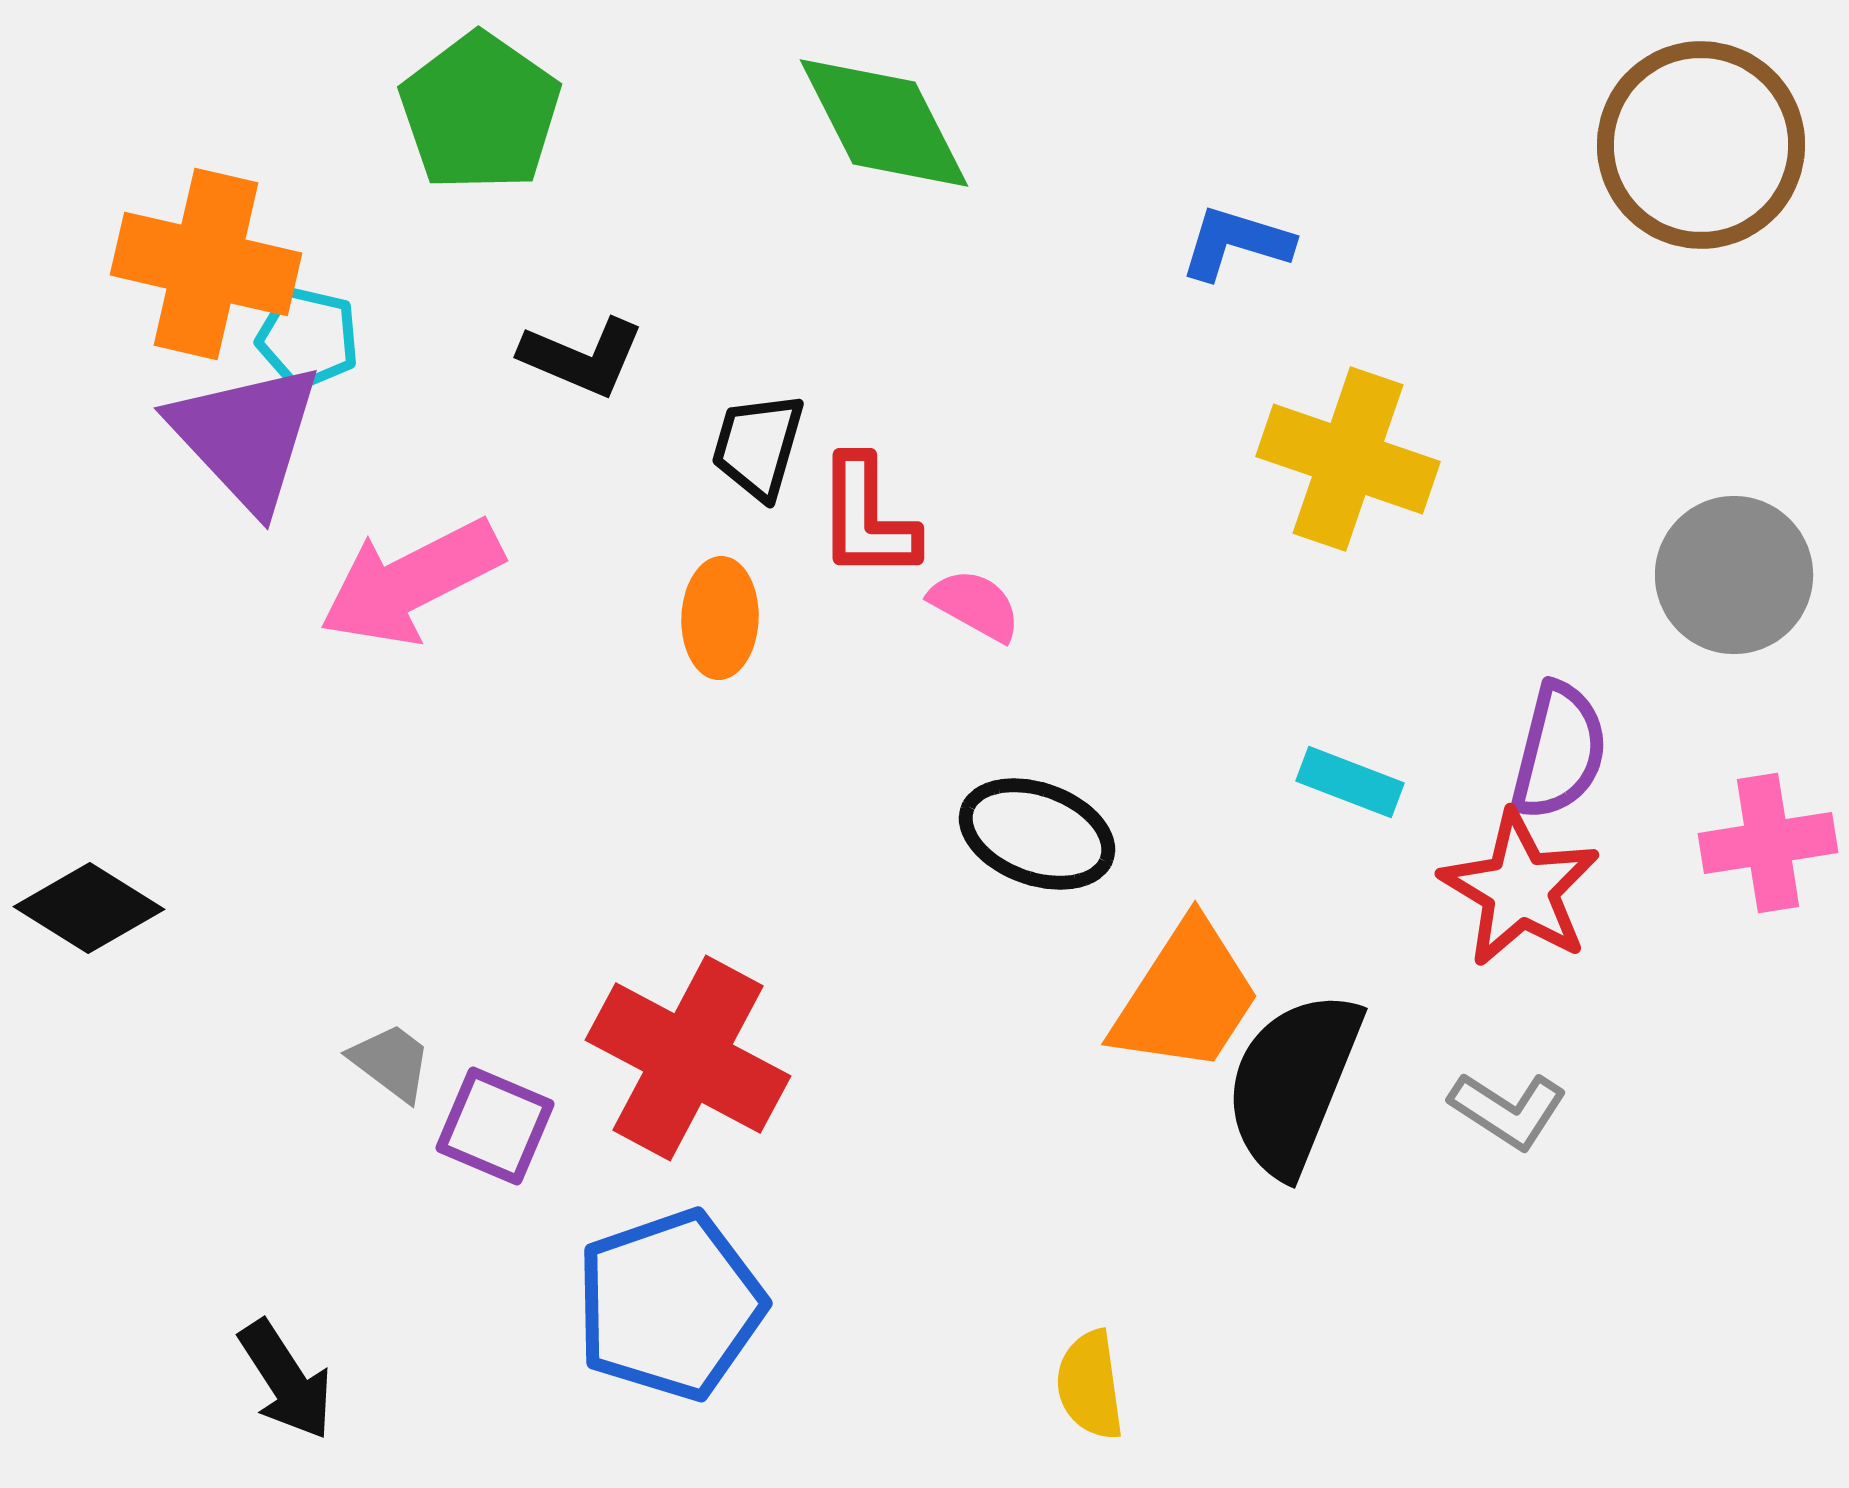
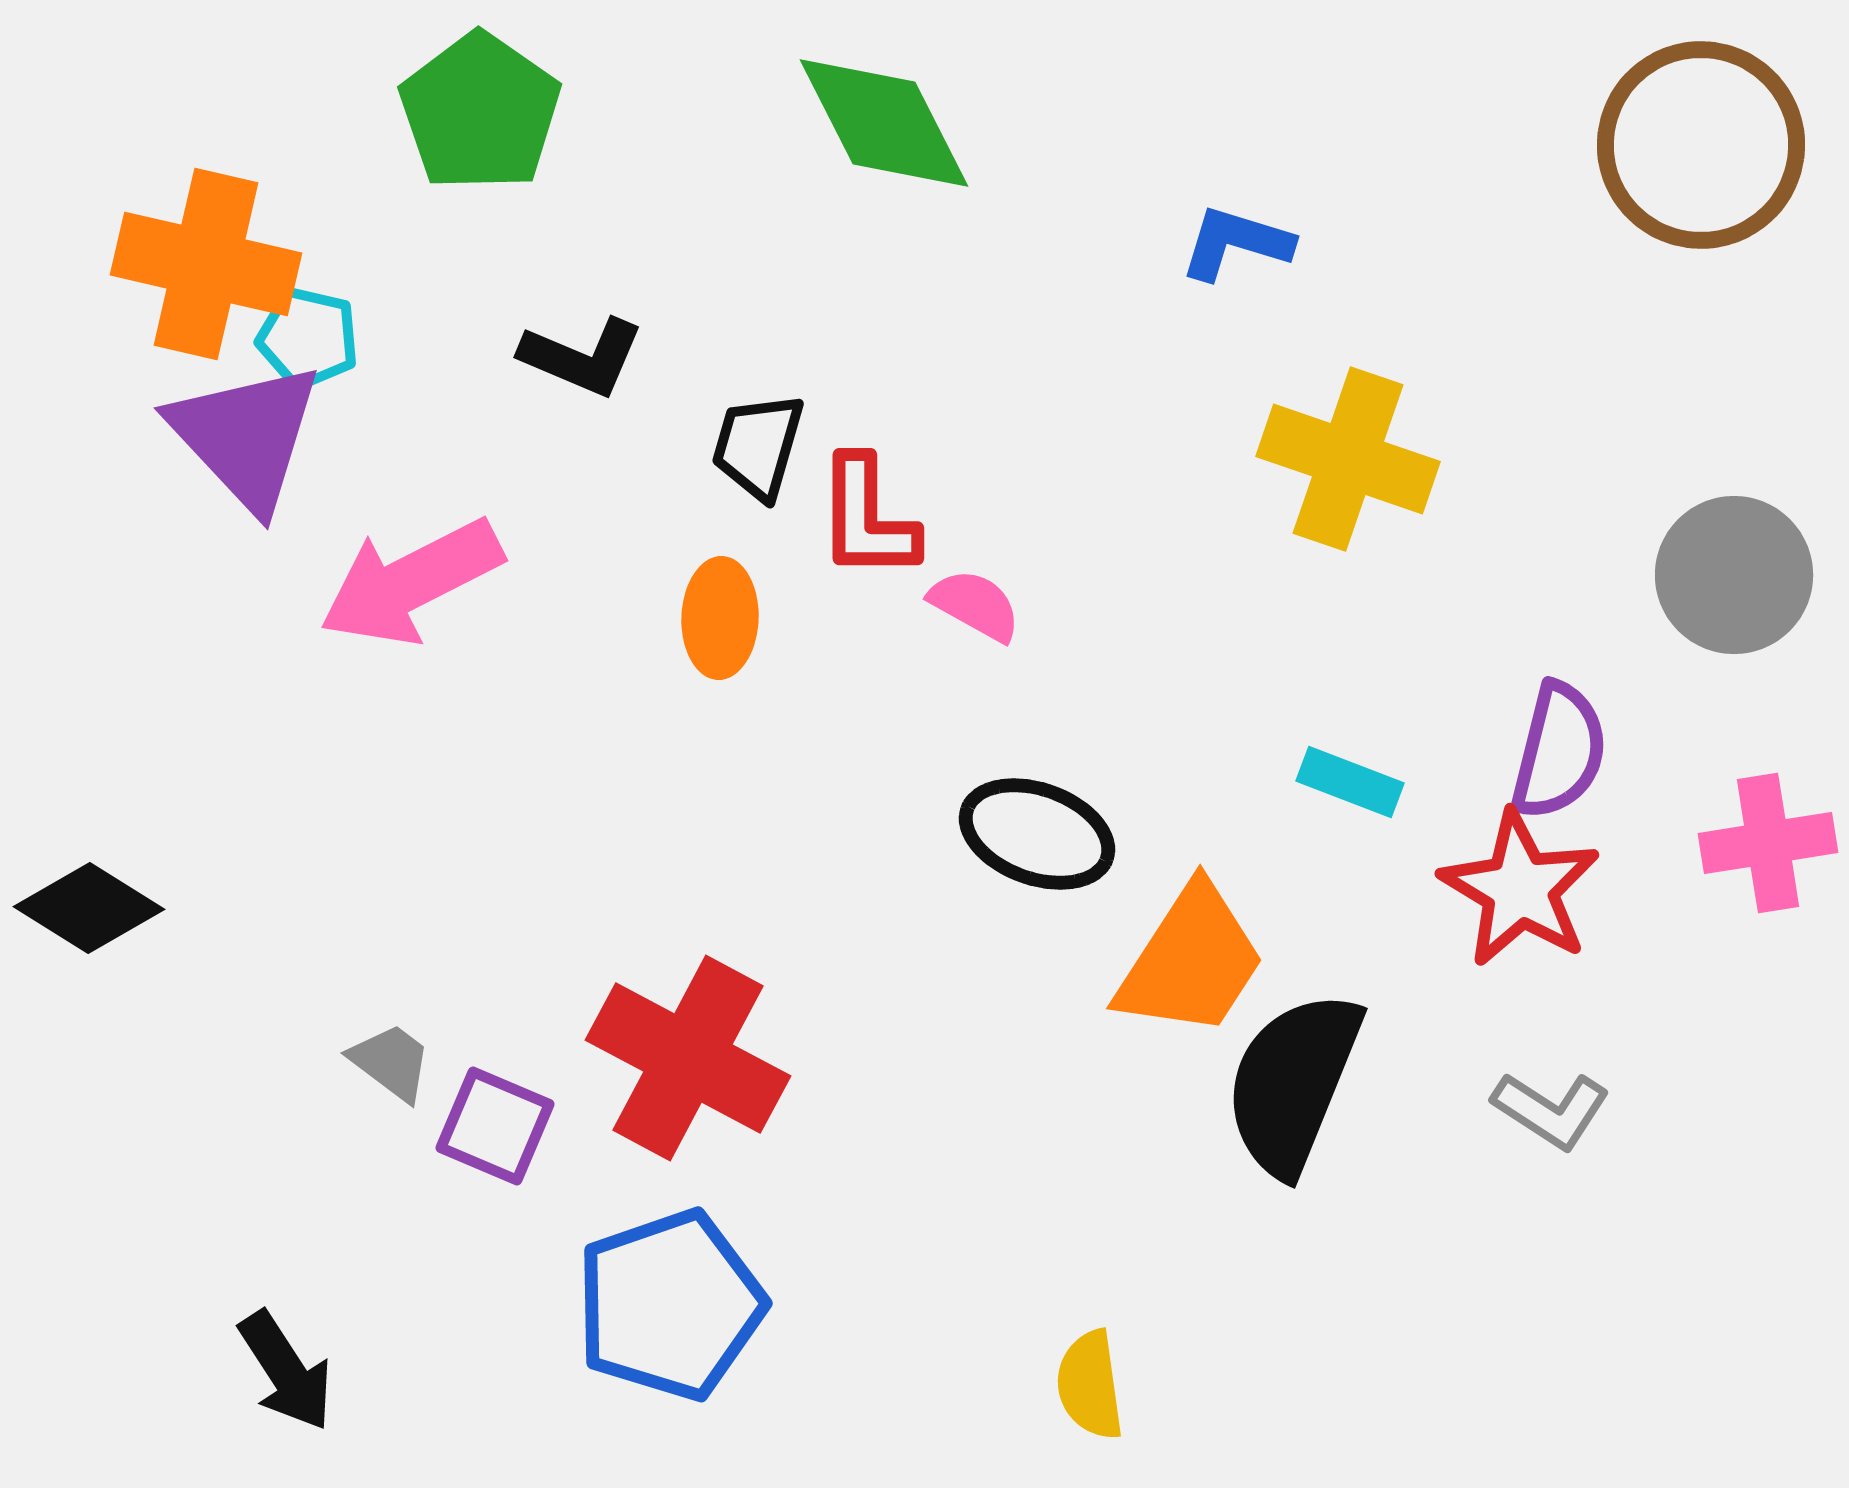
orange trapezoid: moved 5 px right, 36 px up
gray L-shape: moved 43 px right
black arrow: moved 9 px up
